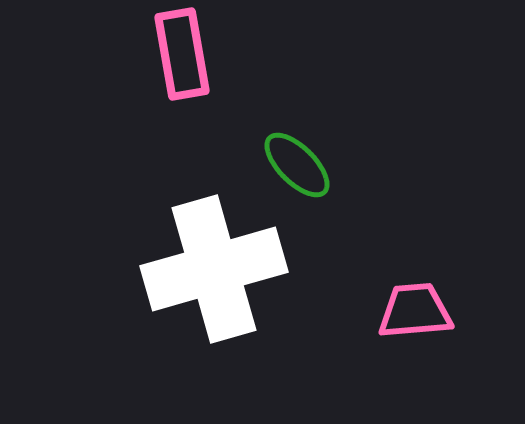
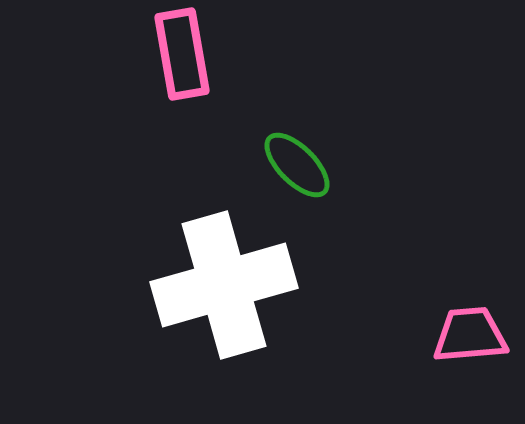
white cross: moved 10 px right, 16 px down
pink trapezoid: moved 55 px right, 24 px down
